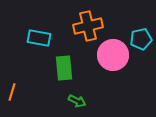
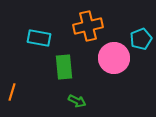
cyan pentagon: rotated 10 degrees counterclockwise
pink circle: moved 1 px right, 3 px down
green rectangle: moved 1 px up
